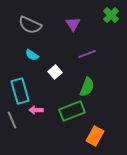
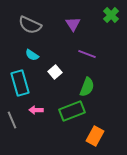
purple line: rotated 42 degrees clockwise
cyan rectangle: moved 8 px up
